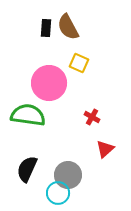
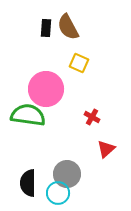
pink circle: moved 3 px left, 6 px down
red triangle: moved 1 px right
black semicircle: moved 1 px right, 14 px down; rotated 24 degrees counterclockwise
gray circle: moved 1 px left, 1 px up
